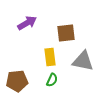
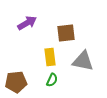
brown pentagon: moved 1 px left, 1 px down
